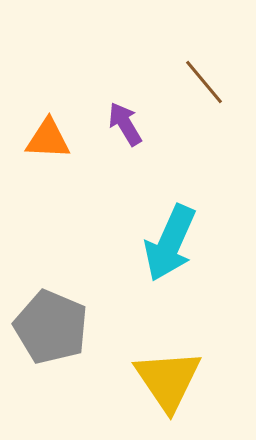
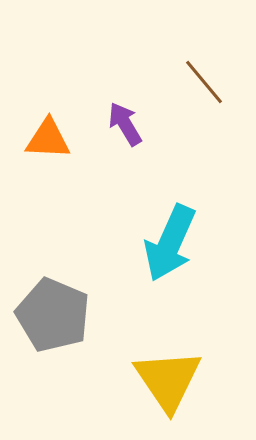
gray pentagon: moved 2 px right, 12 px up
